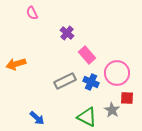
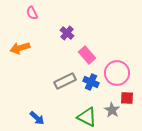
orange arrow: moved 4 px right, 16 px up
